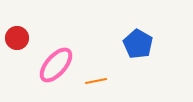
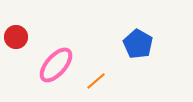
red circle: moved 1 px left, 1 px up
orange line: rotated 30 degrees counterclockwise
